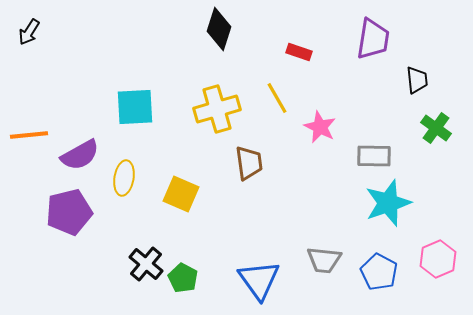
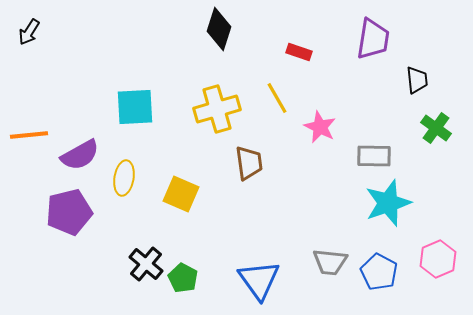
gray trapezoid: moved 6 px right, 2 px down
